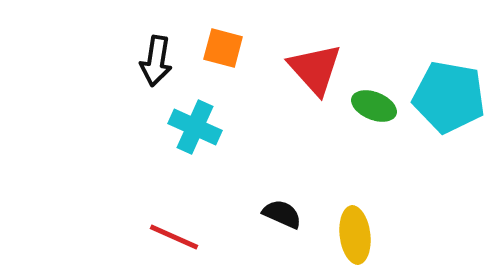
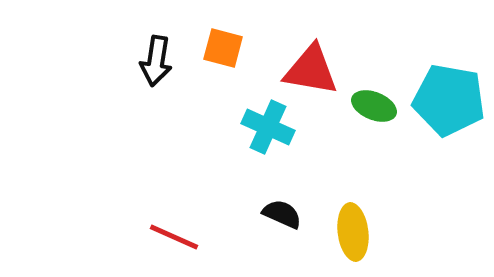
red triangle: moved 4 px left, 1 px down; rotated 38 degrees counterclockwise
cyan pentagon: moved 3 px down
cyan cross: moved 73 px right
yellow ellipse: moved 2 px left, 3 px up
